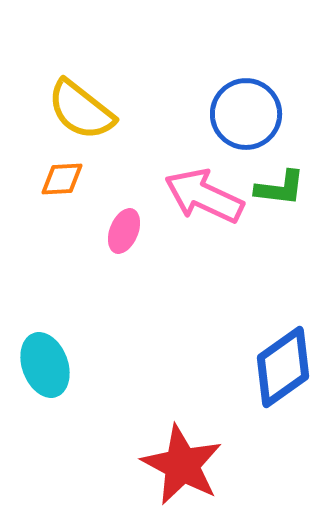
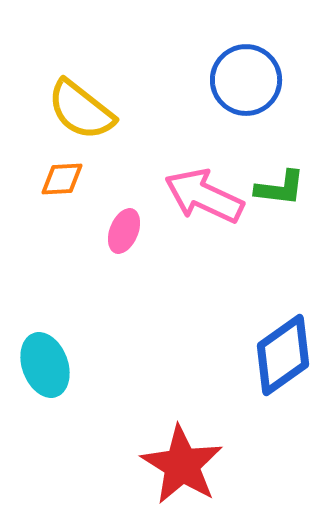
blue circle: moved 34 px up
blue diamond: moved 12 px up
red star: rotated 4 degrees clockwise
